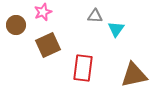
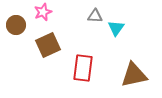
cyan triangle: moved 1 px up
